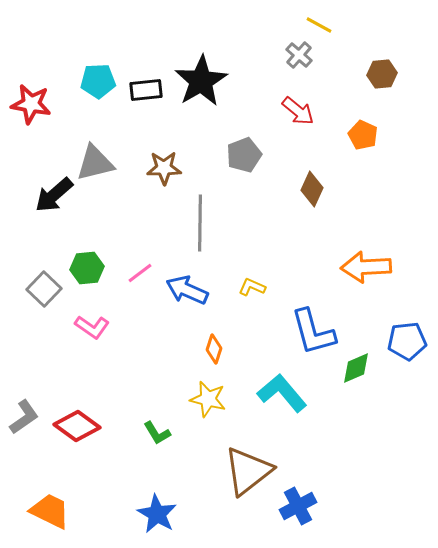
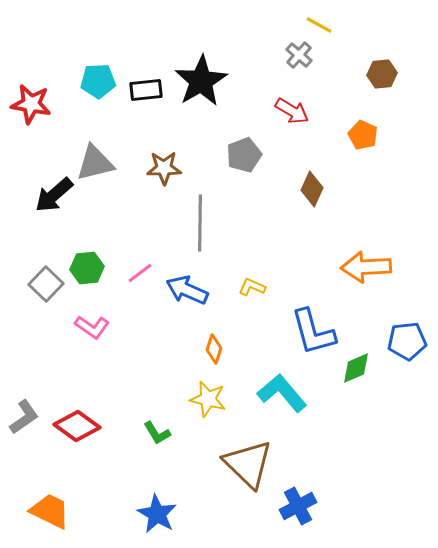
red arrow: moved 6 px left; rotated 8 degrees counterclockwise
gray square: moved 2 px right, 5 px up
brown triangle: moved 7 px up; rotated 38 degrees counterclockwise
